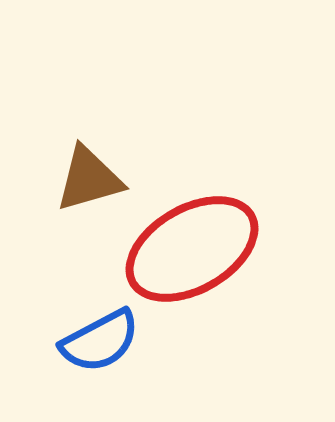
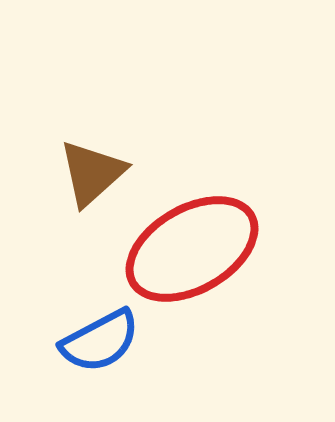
brown triangle: moved 3 px right, 6 px up; rotated 26 degrees counterclockwise
